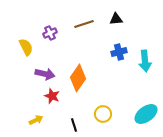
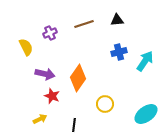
black triangle: moved 1 px right, 1 px down
cyan arrow: rotated 140 degrees counterclockwise
yellow circle: moved 2 px right, 10 px up
yellow arrow: moved 4 px right, 1 px up
black line: rotated 24 degrees clockwise
